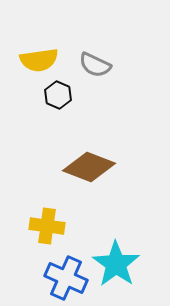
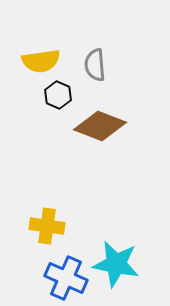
yellow semicircle: moved 2 px right, 1 px down
gray semicircle: rotated 60 degrees clockwise
brown diamond: moved 11 px right, 41 px up
cyan star: rotated 24 degrees counterclockwise
